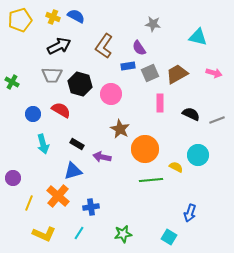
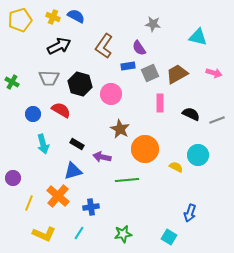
gray trapezoid: moved 3 px left, 3 px down
green line: moved 24 px left
